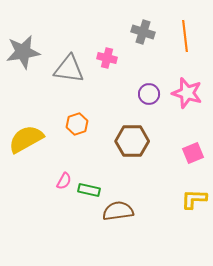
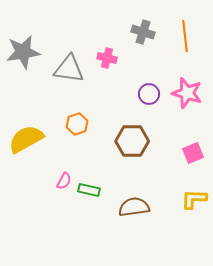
brown semicircle: moved 16 px right, 4 px up
